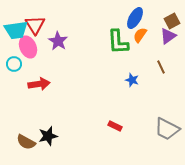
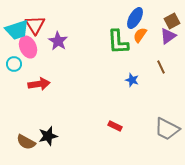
cyan trapezoid: moved 1 px right; rotated 10 degrees counterclockwise
